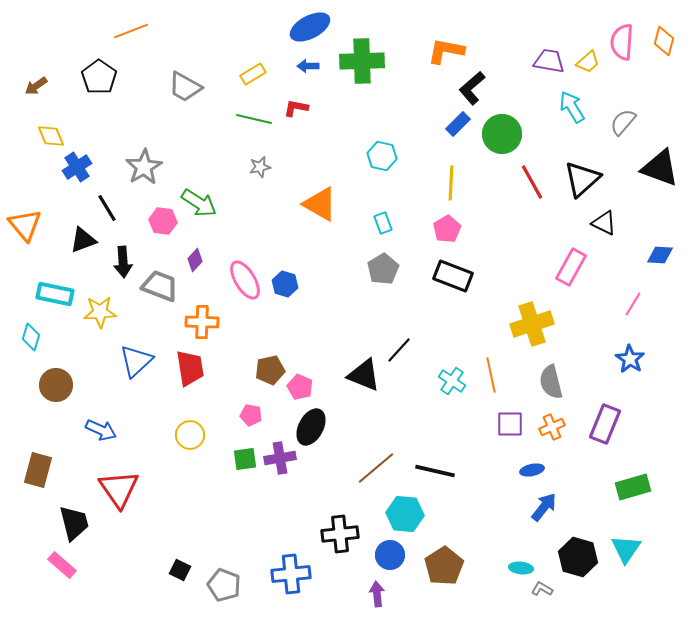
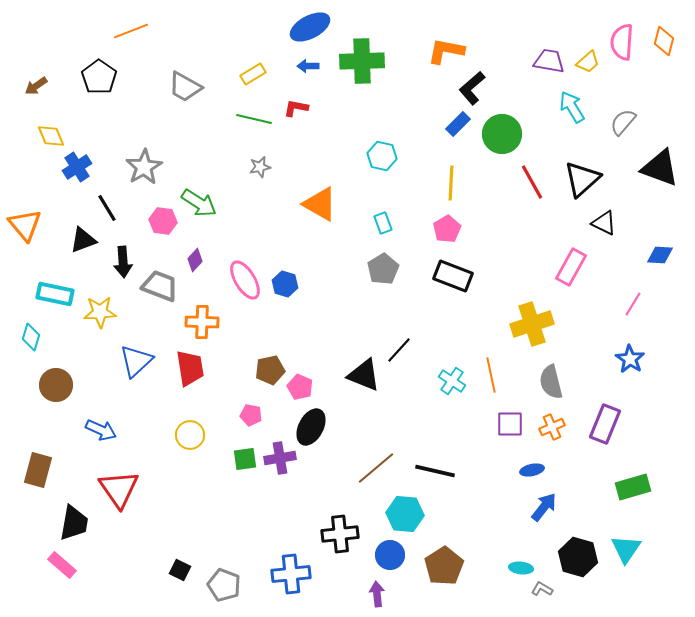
black trapezoid at (74, 523): rotated 24 degrees clockwise
